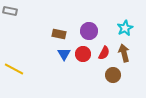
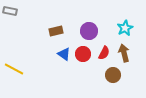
brown rectangle: moved 3 px left, 3 px up; rotated 24 degrees counterclockwise
blue triangle: rotated 24 degrees counterclockwise
